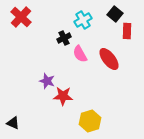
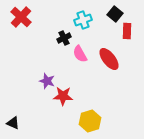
cyan cross: rotated 12 degrees clockwise
